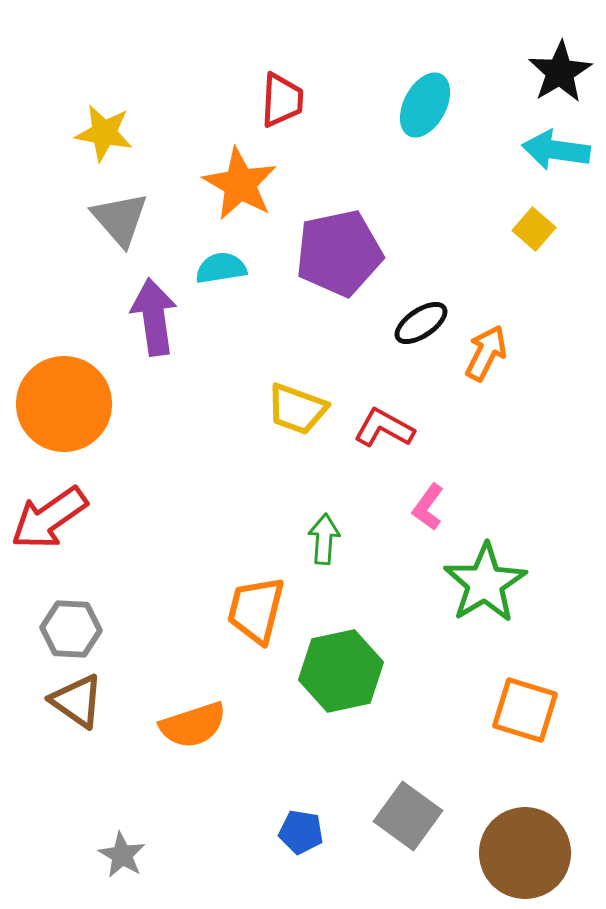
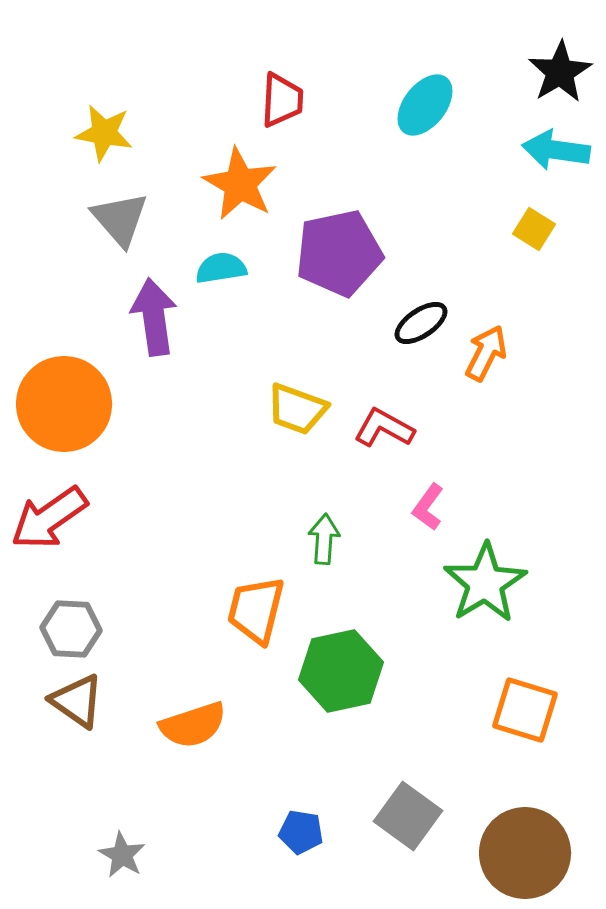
cyan ellipse: rotated 10 degrees clockwise
yellow square: rotated 9 degrees counterclockwise
